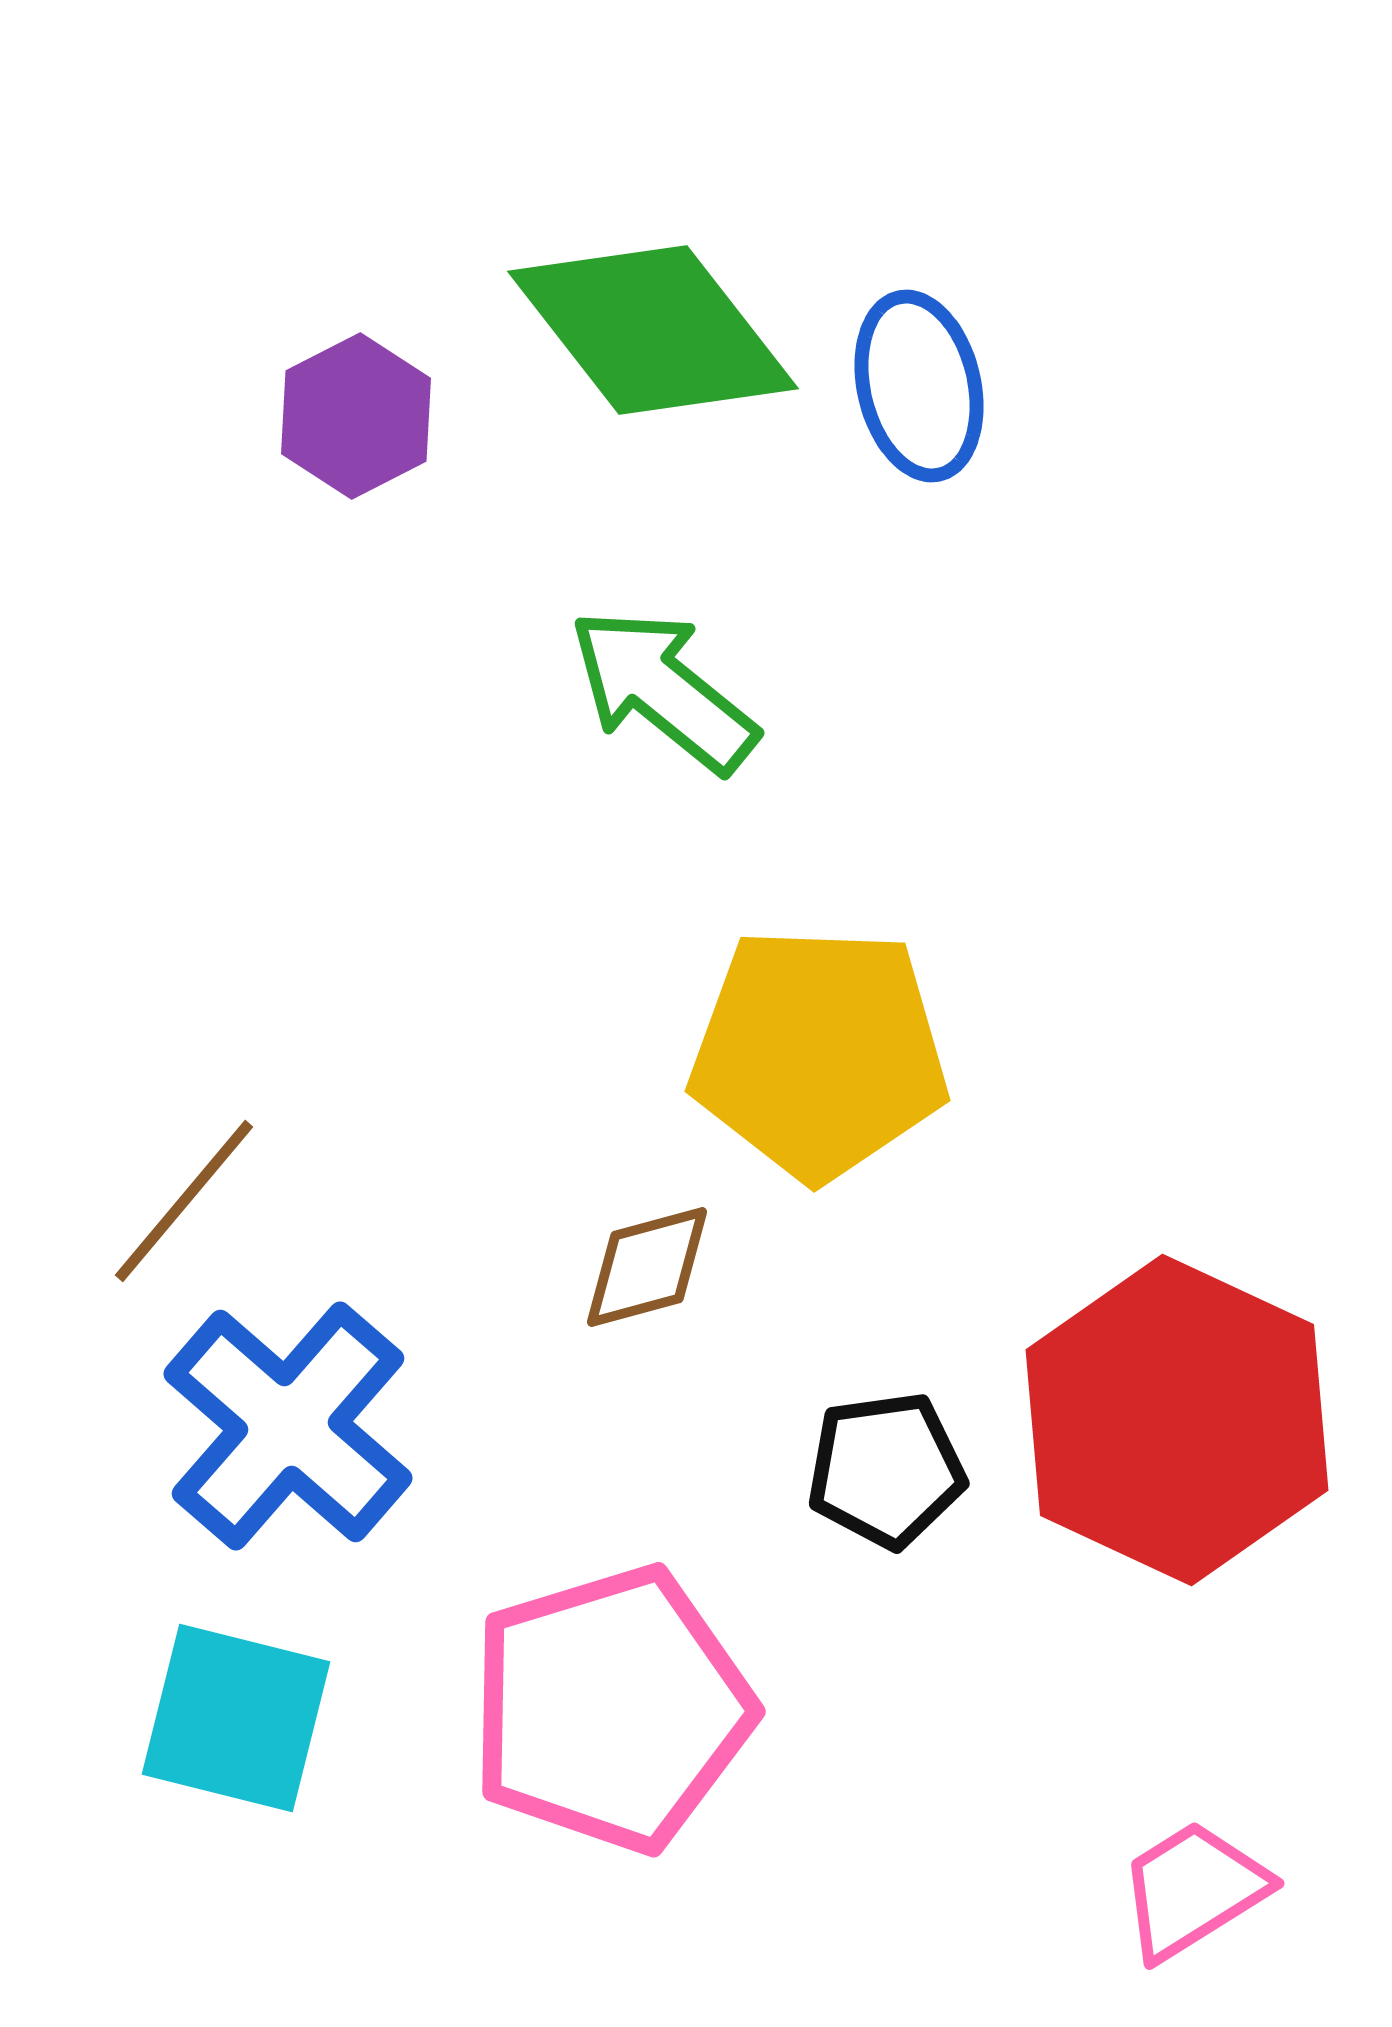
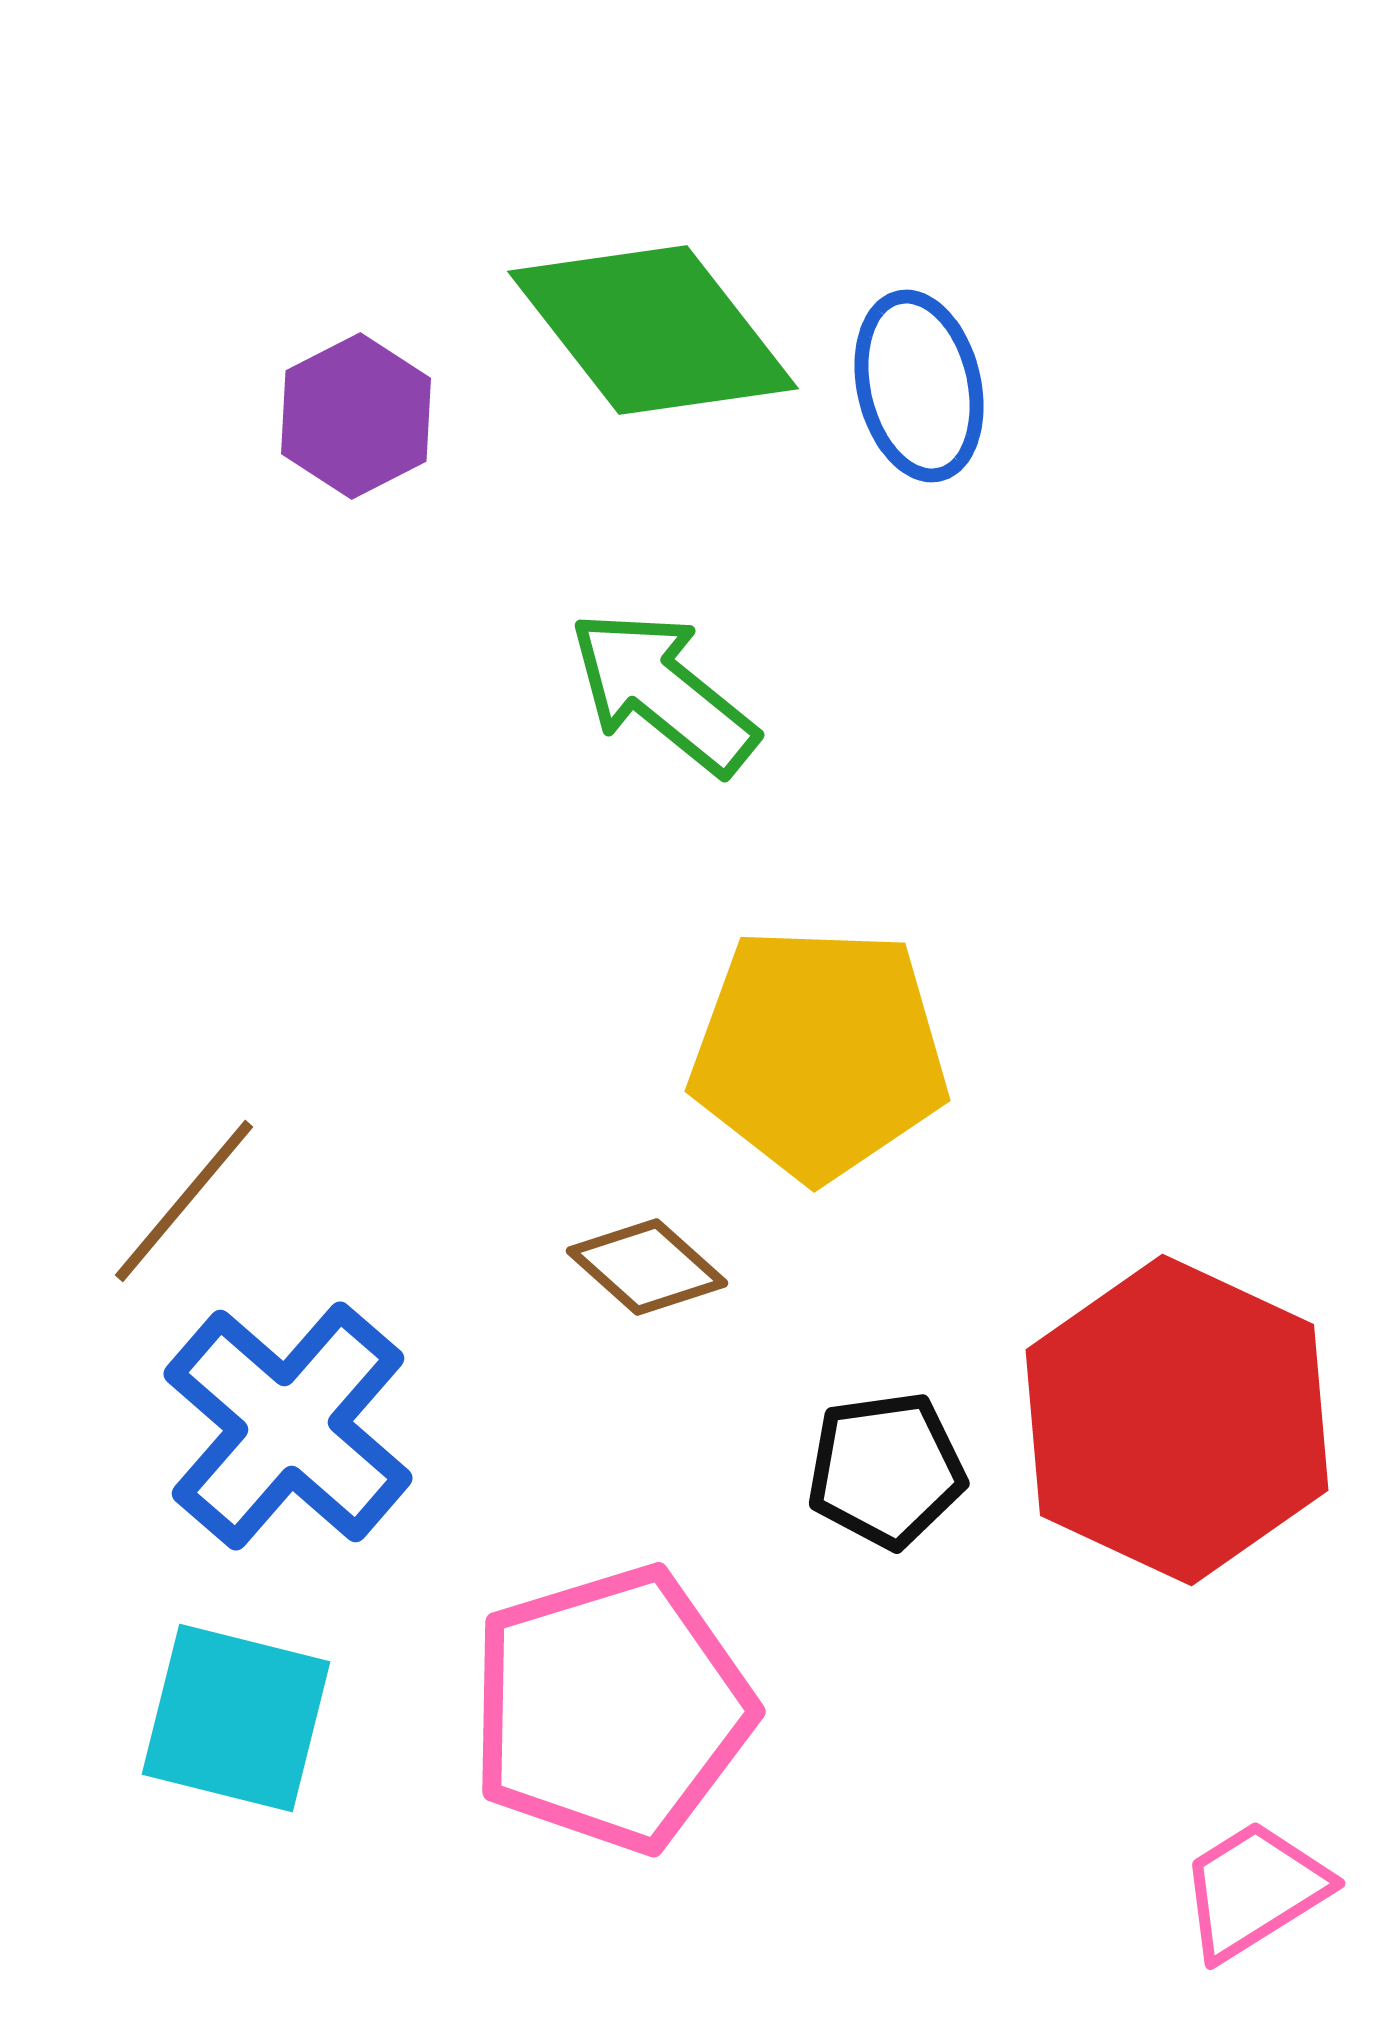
green arrow: moved 2 px down
brown diamond: rotated 57 degrees clockwise
pink trapezoid: moved 61 px right
